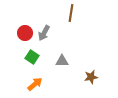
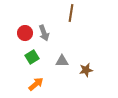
gray arrow: rotated 49 degrees counterclockwise
green square: rotated 24 degrees clockwise
brown star: moved 5 px left, 7 px up
orange arrow: moved 1 px right
